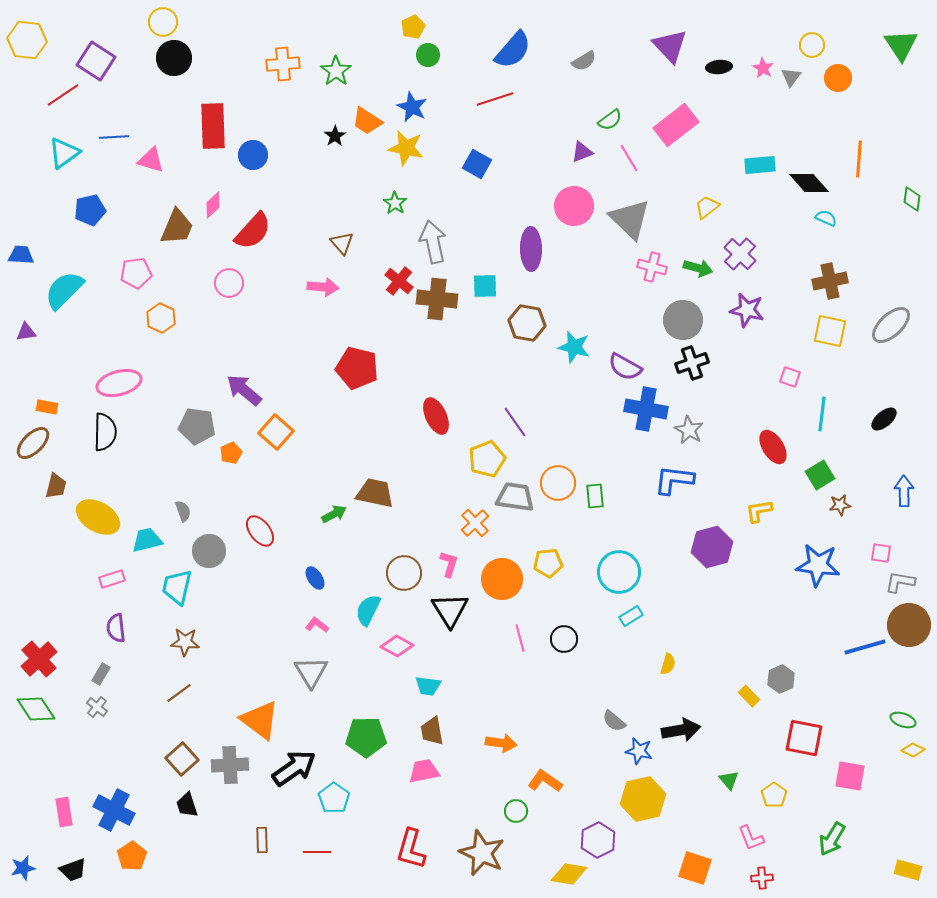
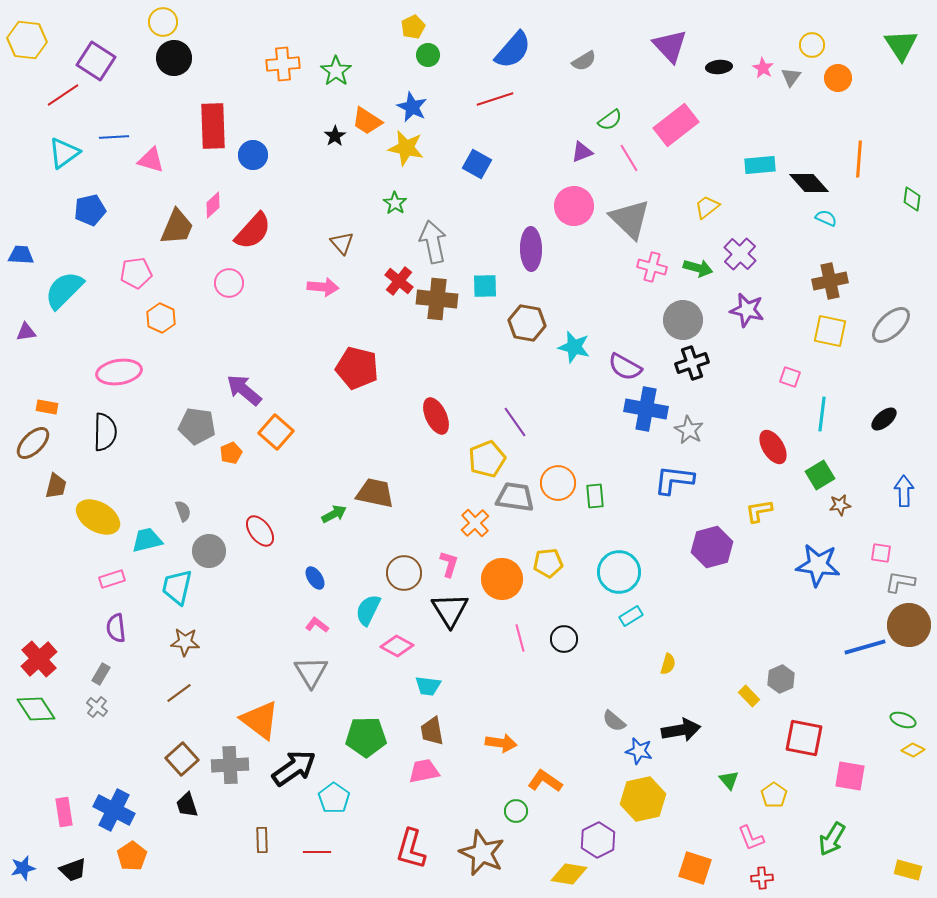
pink ellipse at (119, 383): moved 11 px up; rotated 6 degrees clockwise
